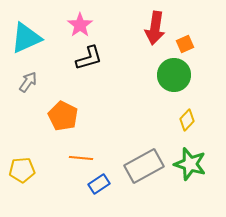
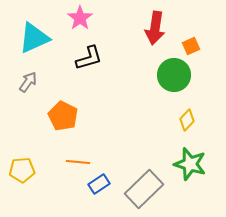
pink star: moved 7 px up
cyan triangle: moved 8 px right
orange square: moved 6 px right, 2 px down
orange line: moved 3 px left, 4 px down
gray rectangle: moved 23 px down; rotated 15 degrees counterclockwise
